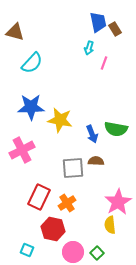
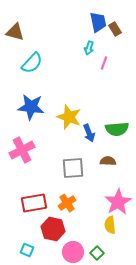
blue star: rotated 8 degrees clockwise
yellow star: moved 9 px right, 3 px up; rotated 10 degrees clockwise
green semicircle: moved 1 px right; rotated 15 degrees counterclockwise
blue arrow: moved 3 px left, 1 px up
brown semicircle: moved 12 px right
red rectangle: moved 5 px left, 6 px down; rotated 55 degrees clockwise
